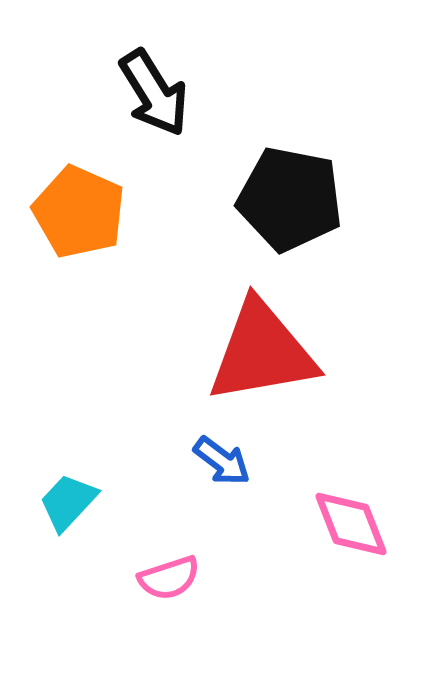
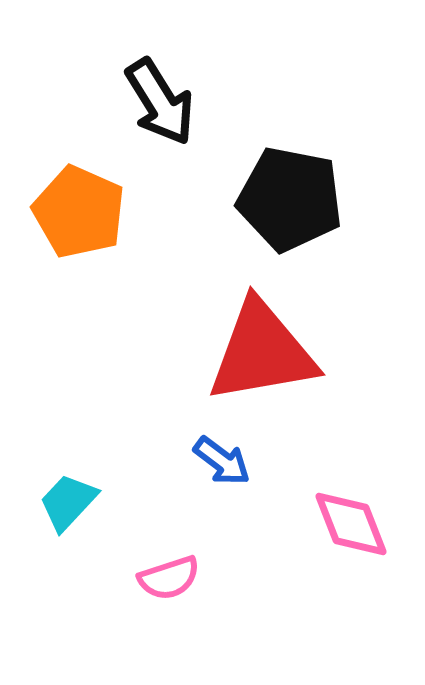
black arrow: moved 6 px right, 9 px down
